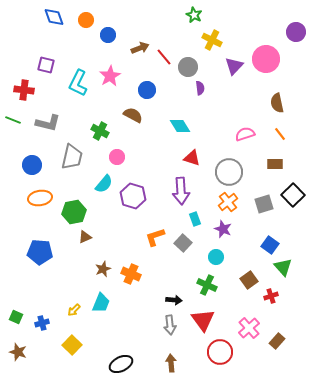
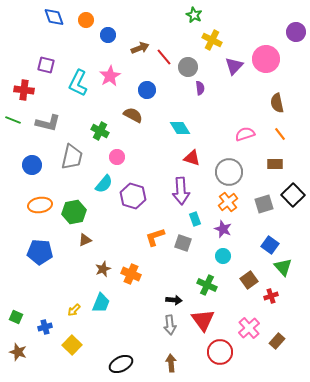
cyan diamond at (180, 126): moved 2 px down
orange ellipse at (40, 198): moved 7 px down
brown triangle at (85, 237): moved 3 px down
gray square at (183, 243): rotated 24 degrees counterclockwise
cyan circle at (216, 257): moved 7 px right, 1 px up
blue cross at (42, 323): moved 3 px right, 4 px down
